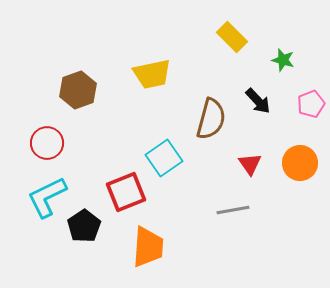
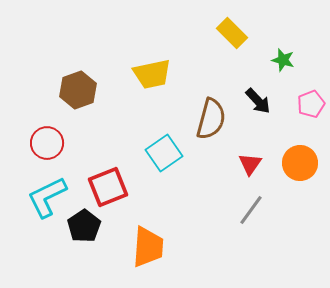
yellow rectangle: moved 4 px up
cyan square: moved 5 px up
red triangle: rotated 10 degrees clockwise
red square: moved 18 px left, 5 px up
gray line: moved 18 px right; rotated 44 degrees counterclockwise
